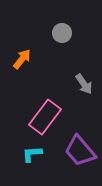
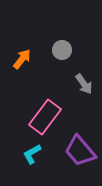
gray circle: moved 17 px down
cyan L-shape: rotated 25 degrees counterclockwise
